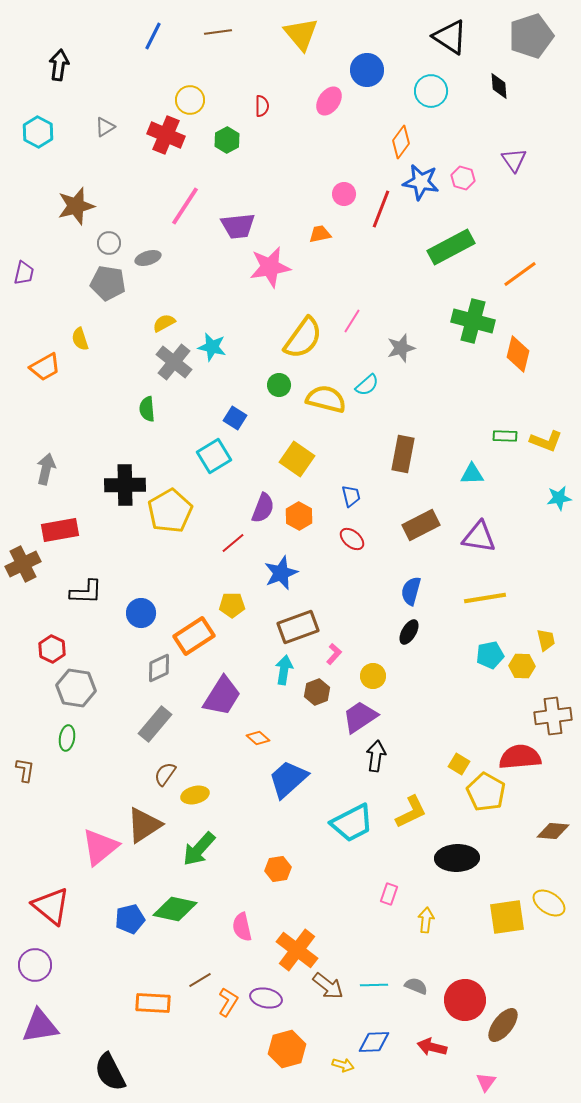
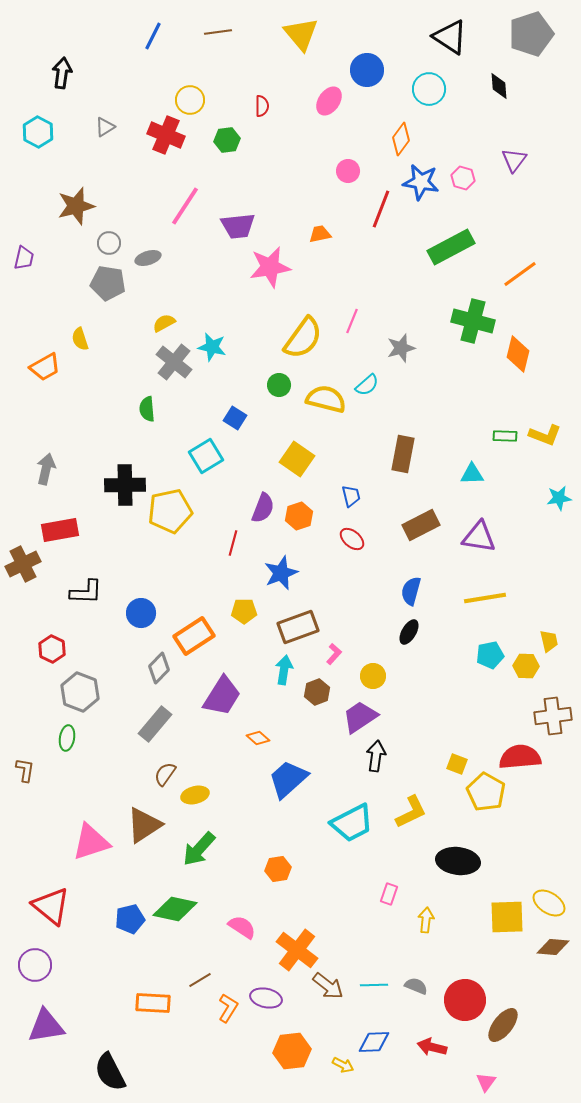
gray pentagon at (531, 36): moved 2 px up
black arrow at (59, 65): moved 3 px right, 8 px down
cyan circle at (431, 91): moved 2 px left, 2 px up
green hexagon at (227, 140): rotated 20 degrees clockwise
orange diamond at (401, 142): moved 3 px up
purple triangle at (514, 160): rotated 12 degrees clockwise
pink circle at (344, 194): moved 4 px right, 23 px up
purple trapezoid at (24, 273): moved 15 px up
pink line at (352, 321): rotated 10 degrees counterclockwise
yellow L-shape at (546, 441): moved 1 px left, 6 px up
cyan square at (214, 456): moved 8 px left
yellow pentagon at (170, 511): rotated 18 degrees clockwise
orange hexagon at (299, 516): rotated 12 degrees clockwise
red line at (233, 543): rotated 35 degrees counterclockwise
yellow pentagon at (232, 605): moved 12 px right, 6 px down
yellow trapezoid at (546, 640): moved 3 px right, 1 px down
yellow hexagon at (522, 666): moved 4 px right
gray diamond at (159, 668): rotated 20 degrees counterclockwise
gray hexagon at (76, 688): moved 4 px right, 4 px down; rotated 12 degrees clockwise
yellow square at (459, 764): moved 2 px left; rotated 10 degrees counterclockwise
brown diamond at (553, 831): moved 116 px down
pink triangle at (100, 847): moved 9 px left, 5 px up; rotated 21 degrees clockwise
black ellipse at (457, 858): moved 1 px right, 3 px down; rotated 9 degrees clockwise
yellow square at (507, 917): rotated 6 degrees clockwise
pink semicircle at (242, 927): rotated 136 degrees clockwise
orange L-shape at (228, 1002): moved 6 px down
purple triangle at (40, 1026): moved 6 px right
orange hexagon at (287, 1049): moved 5 px right, 2 px down; rotated 9 degrees clockwise
yellow arrow at (343, 1065): rotated 10 degrees clockwise
